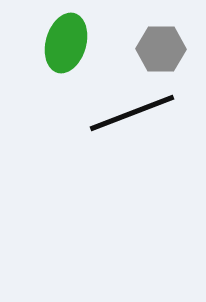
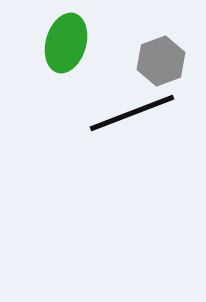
gray hexagon: moved 12 px down; rotated 21 degrees counterclockwise
